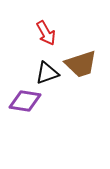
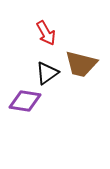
brown trapezoid: rotated 32 degrees clockwise
black triangle: rotated 15 degrees counterclockwise
